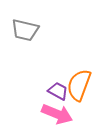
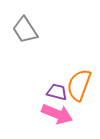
gray trapezoid: rotated 44 degrees clockwise
purple trapezoid: moved 1 px left, 1 px down; rotated 15 degrees counterclockwise
